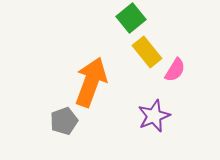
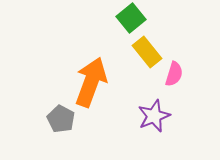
pink semicircle: moved 1 px left, 4 px down; rotated 15 degrees counterclockwise
gray pentagon: moved 3 px left, 2 px up; rotated 24 degrees counterclockwise
